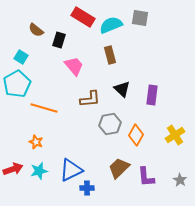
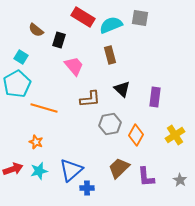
purple rectangle: moved 3 px right, 2 px down
blue triangle: rotated 15 degrees counterclockwise
